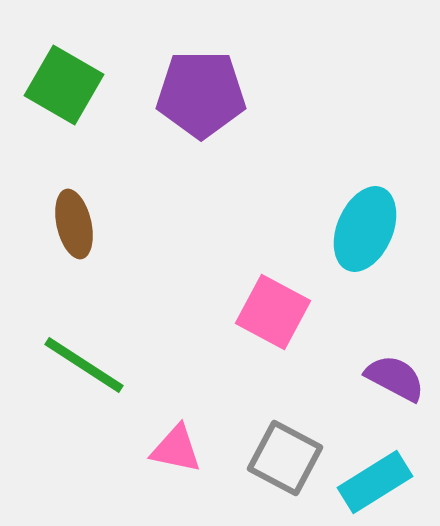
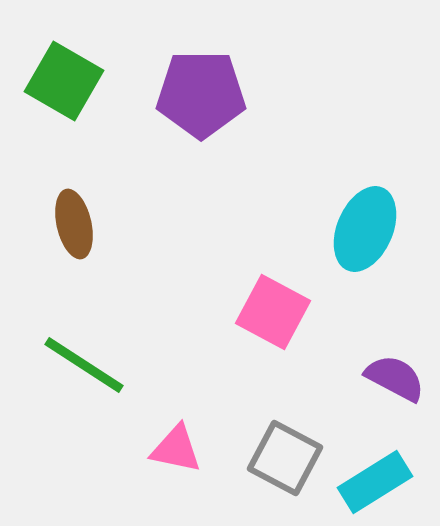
green square: moved 4 px up
